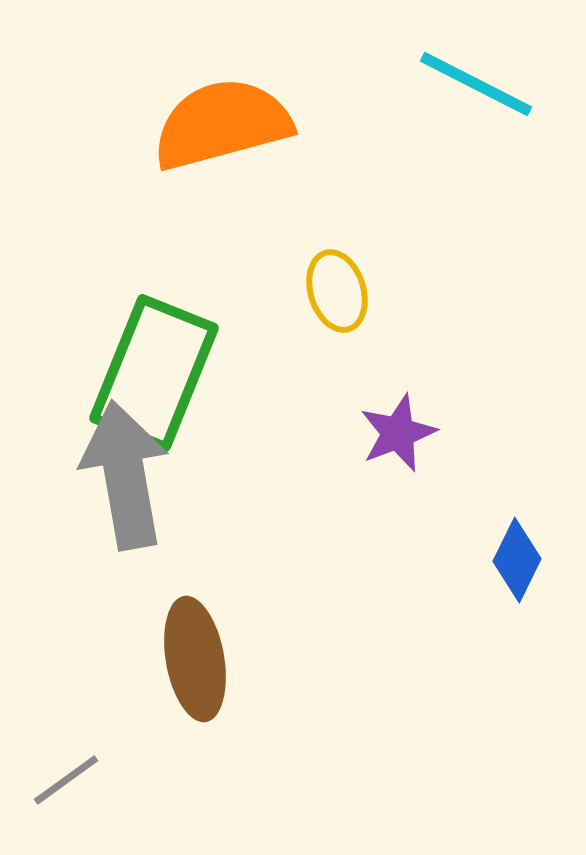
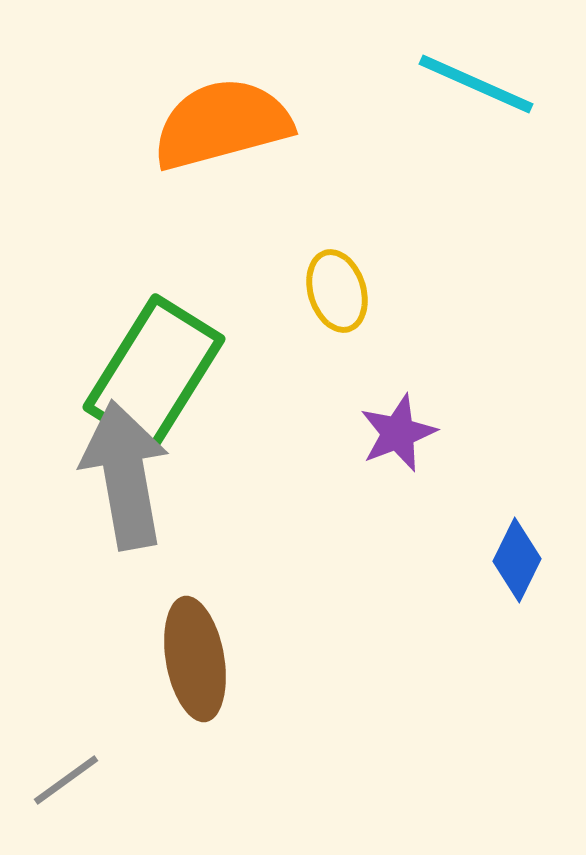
cyan line: rotated 3 degrees counterclockwise
green rectangle: rotated 10 degrees clockwise
